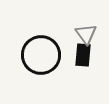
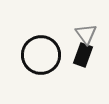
black rectangle: rotated 15 degrees clockwise
